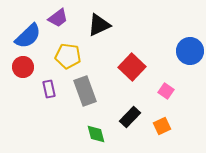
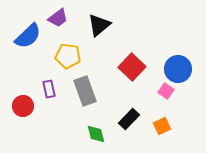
black triangle: rotated 15 degrees counterclockwise
blue circle: moved 12 px left, 18 px down
red circle: moved 39 px down
black rectangle: moved 1 px left, 2 px down
